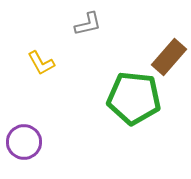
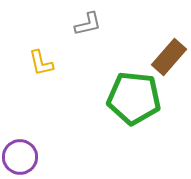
yellow L-shape: rotated 16 degrees clockwise
purple circle: moved 4 px left, 15 px down
